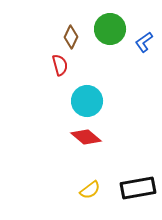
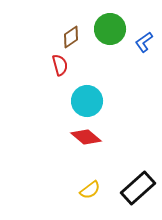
brown diamond: rotated 30 degrees clockwise
black rectangle: rotated 32 degrees counterclockwise
